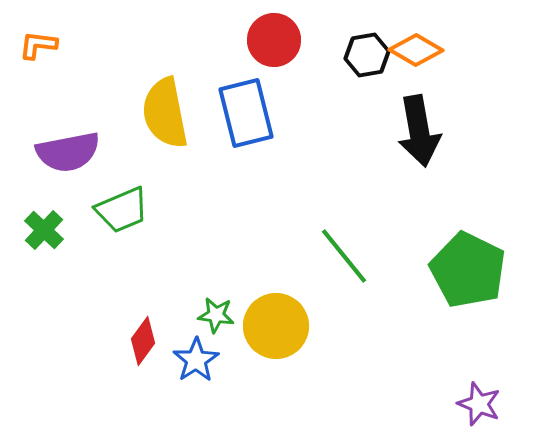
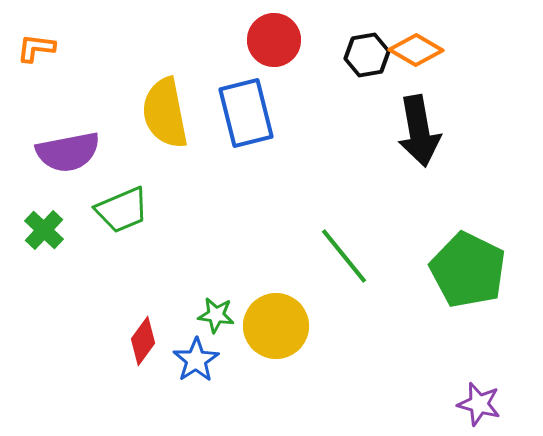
orange L-shape: moved 2 px left, 3 px down
purple star: rotated 6 degrees counterclockwise
